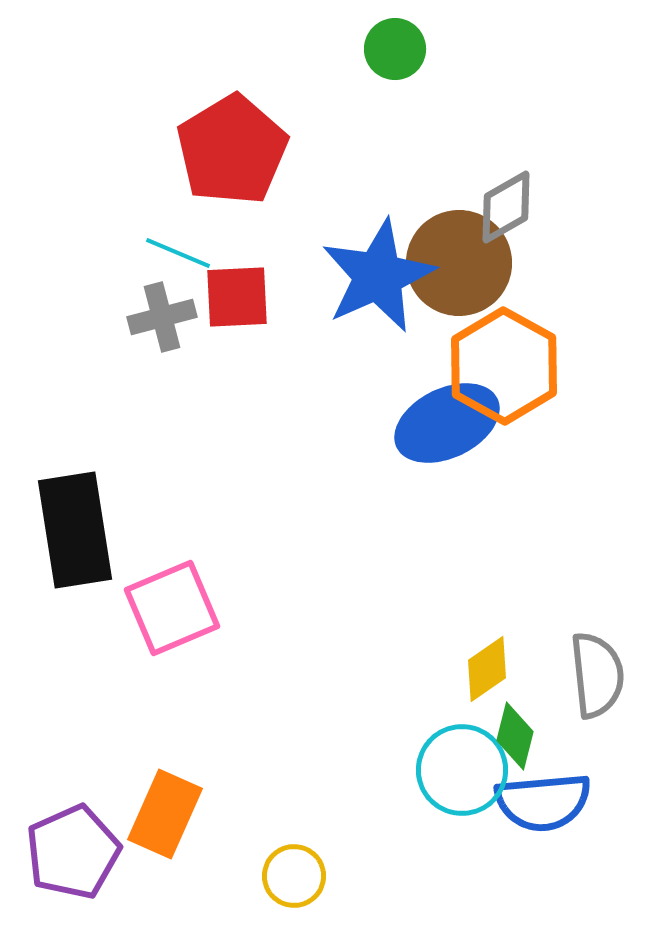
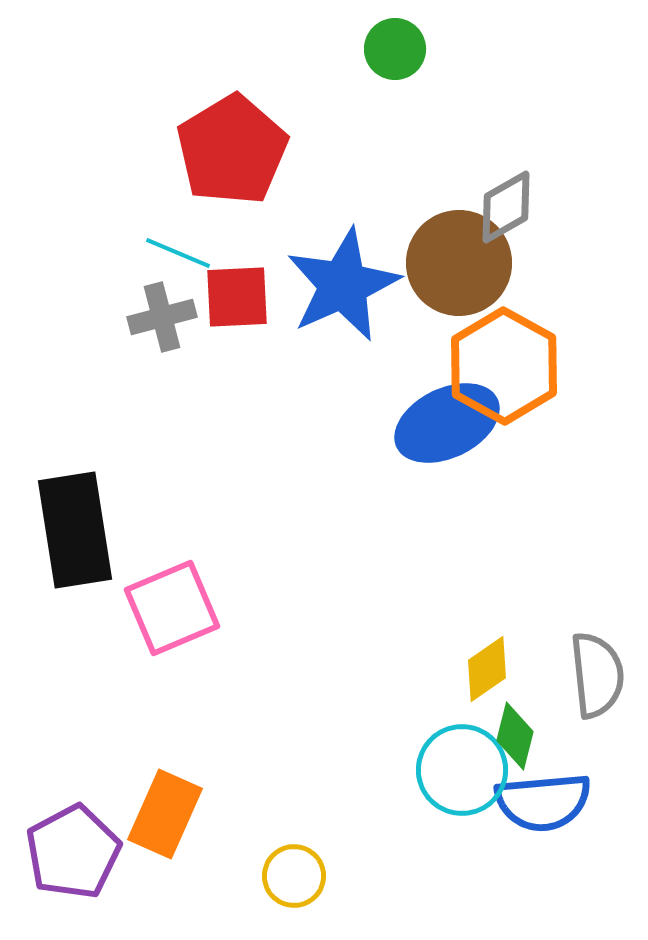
blue star: moved 35 px left, 9 px down
purple pentagon: rotated 4 degrees counterclockwise
